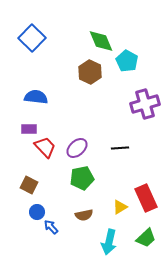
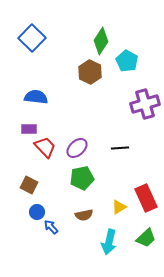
green diamond: rotated 56 degrees clockwise
yellow triangle: moved 1 px left
